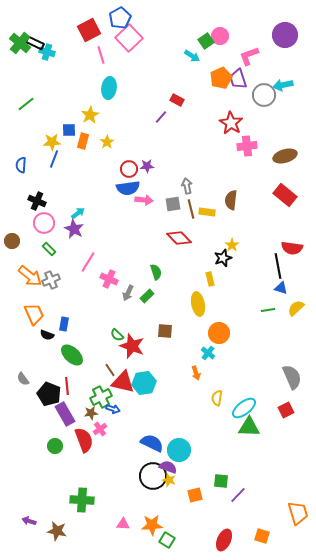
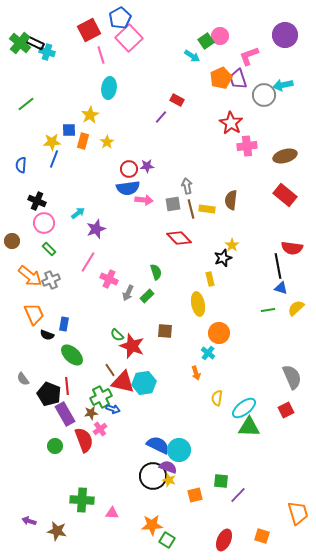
yellow rectangle at (207, 212): moved 3 px up
purple star at (74, 229): moved 22 px right; rotated 24 degrees clockwise
blue semicircle at (152, 443): moved 6 px right, 2 px down
pink triangle at (123, 524): moved 11 px left, 11 px up
